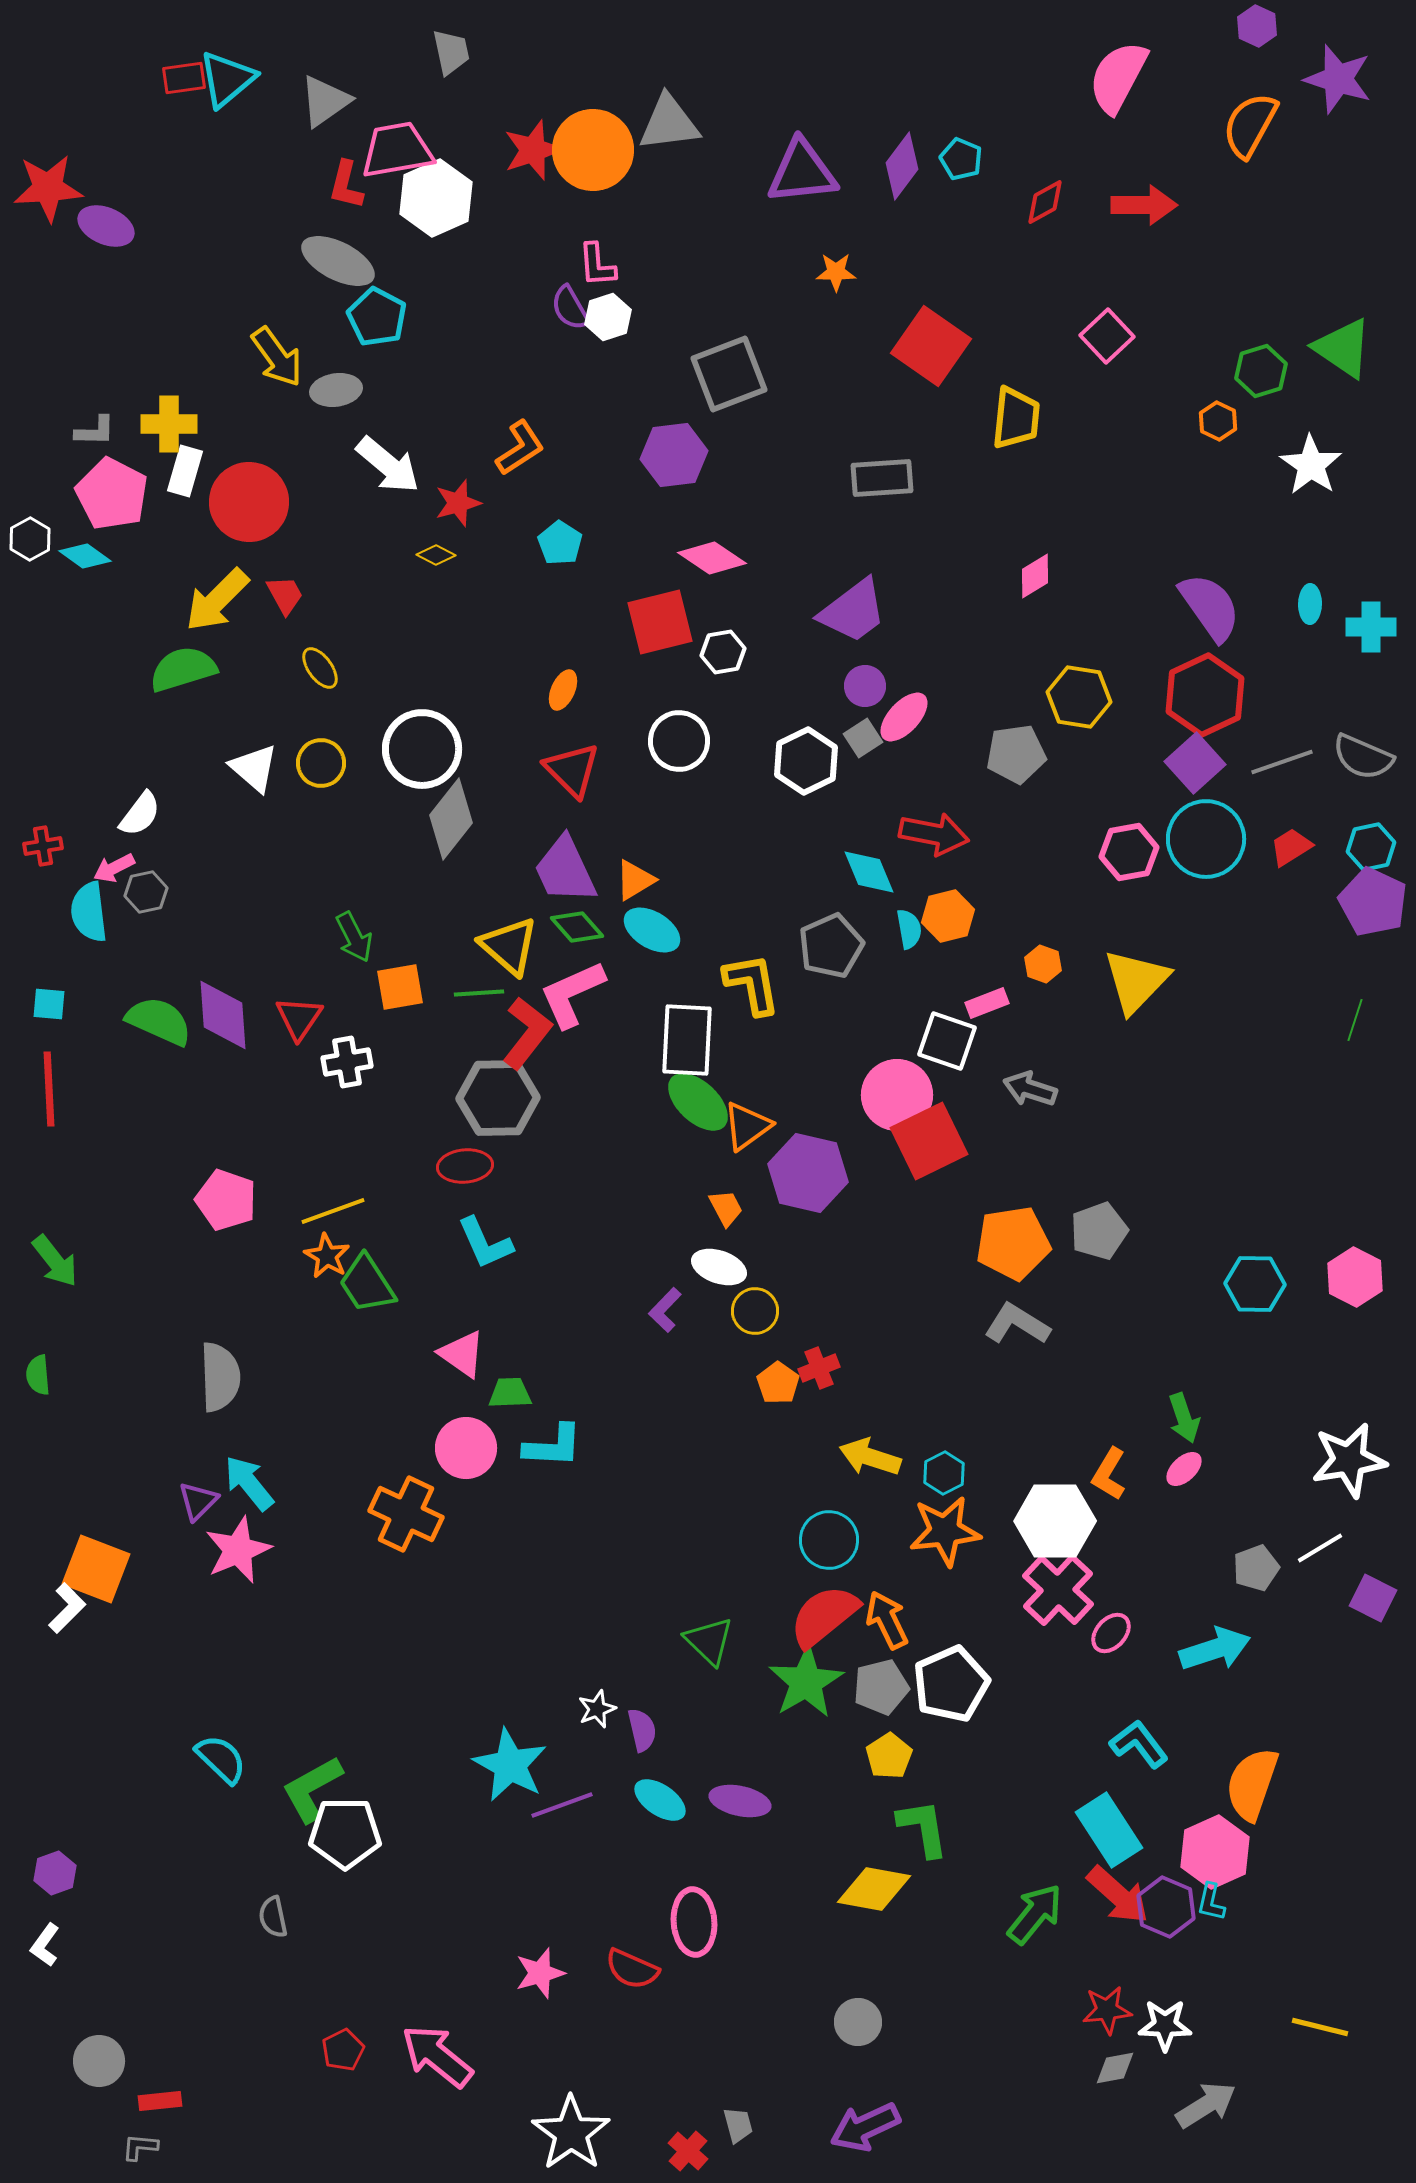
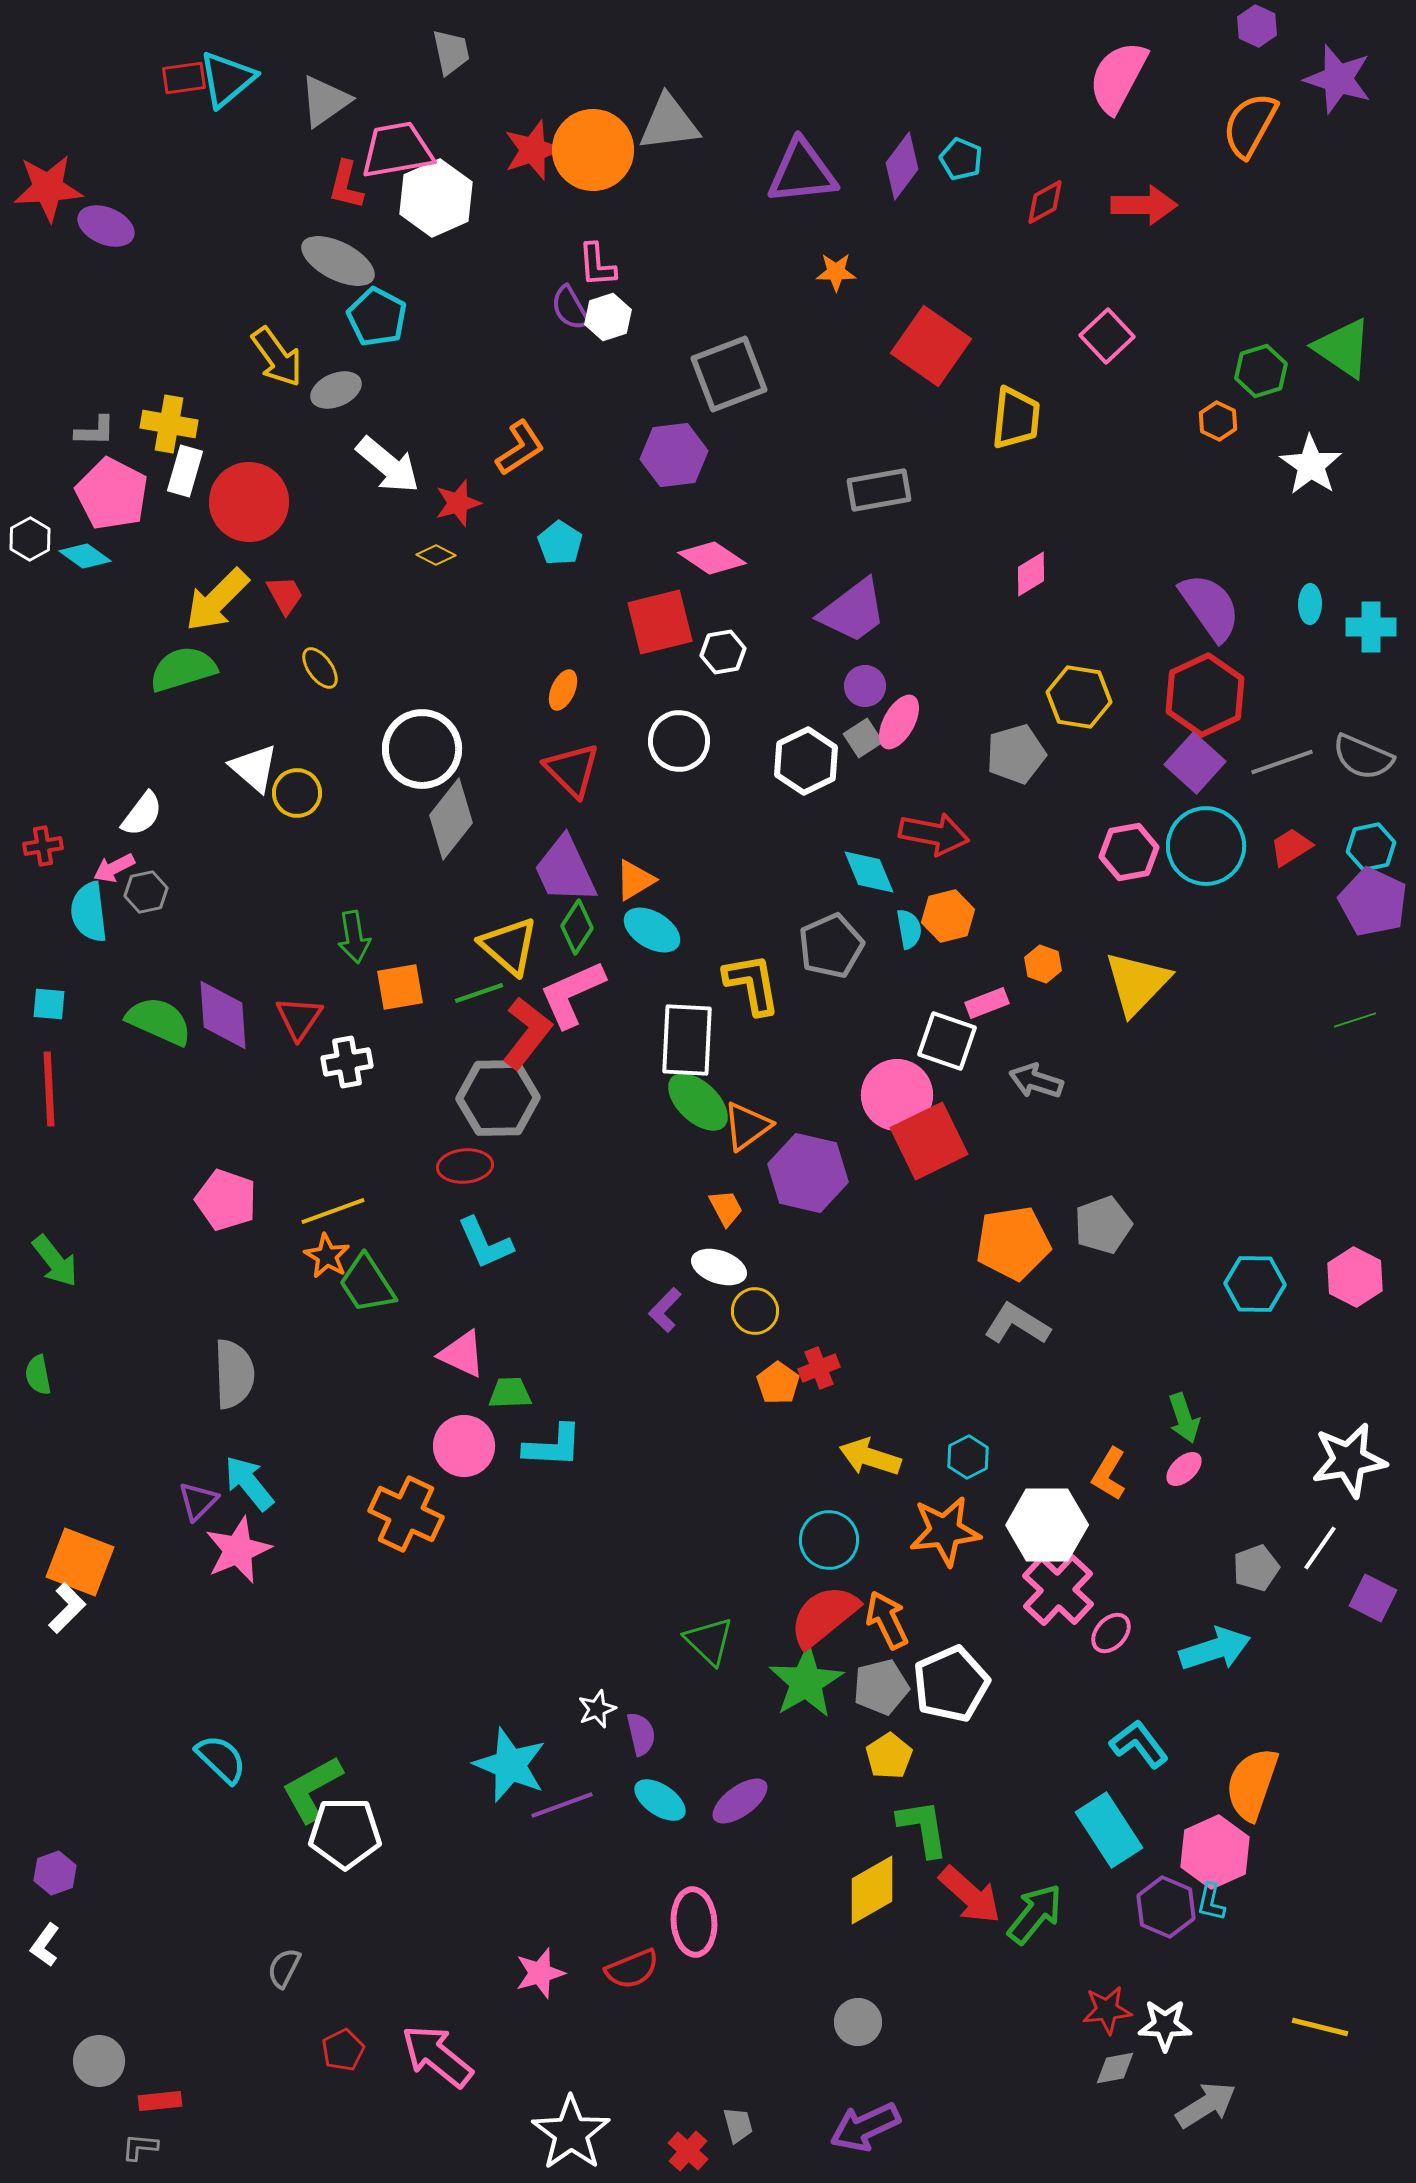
gray ellipse at (336, 390): rotated 15 degrees counterclockwise
yellow cross at (169, 424): rotated 10 degrees clockwise
gray rectangle at (882, 478): moved 3 px left, 12 px down; rotated 6 degrees counterclockwise
pink diamond at (1035, 576): moved 4 px left, 2 px up
pink ellipse at (904, 717): moved 5 px left, 5 px down; rotated 14 degrees counterclockwise
gray pentagon at (1016, 754): rotated 8 degrees counterclockwise
yellow circle at (321, 763): moved 24 px left, 30 px down
purple square at (1195, 763): rotated 6 degrees counterclockwise
white semicircle at (140, 814): moved 2 px right
cyan circle at (1206, 839): moved 7 px down
green diamond at (577, 927): rotated 74 degrees clockwise
green arrow at (354, 937): rotated 18 degrees clockwise
yellow triangle at (1136, 981): moved 1 px right, 2 px down
green line at (479, 993): rotated 15 degrees counterclockwise
green line at (1355, 1020): rotated 54 degrees clockwise
gray arrow at (1030, 1089): moved 6 px right, 8 px up
gray pentagon at (1099, 1231): moved 4 px right, 6 px up
pink triangle at (462, 1354): rotated 10 degrees counterclockwise
green semicircle at (38, 1375): rotated 6 degrees counterclockwise
gray semicircle at (220, 1377): moved 14 px right, 3 px up
pink circle at (466, 1448): moved 2 px left, 2 px up
cyan hexagon at (944, 1473): moved 24 px right, 16 px up
white hexagon at (1055, 1521): moved 8 px left, 4 px down
white line at (1320, 1548): rotated 24 degrees counterclockwise
orange square at (96, 1569): moved 16 px left, 7 px up
purple semicircle at (642, 1730): moved 1 px left, 4 px down
cyan star at (510, 1765): rotated 6 degrees counterclockwise
purple ellipse at (740, 1801): rotated 48 degrees counterclockwise
yellow diamond at (874, 1889): moved 2 px left, 1 px down; rotated 40 degrees counterclockwise
red arrow at (1118, 1895): moved 148 px left
gray semicircle at (273, 1917): moved 11 px right, 51 px down; rotated 39 degrees clockwise
red semicircle at (632, 1969): rotated 46 degrees counterclockwise
